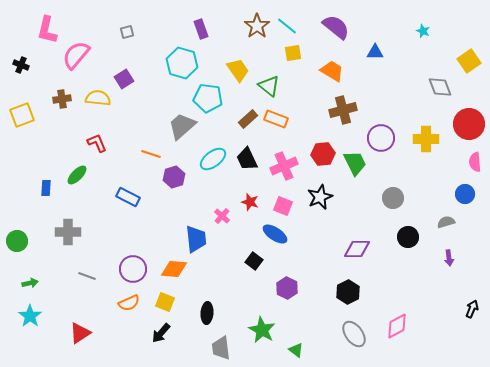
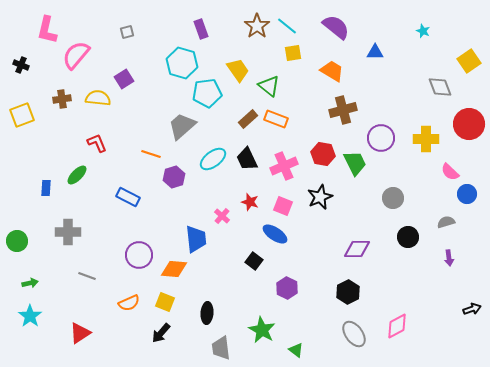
cyan pentagon at (208, 98): moved 1 px left, 5 px up; rotated 16 degrees counterclockwise
red hexagon at (323, 154): rotated 15 degrees clockwise
pink semicircle at (475, 162): moved 25 px left, 10 px down; rotated 42 degrees counterclockwise
blue circle at (465, 194): moved 2 px right
purple circle at (133, 269): moved 6 px right, 14 px up
black arrow at (472, 309): rotated 48 degrees clockwise
